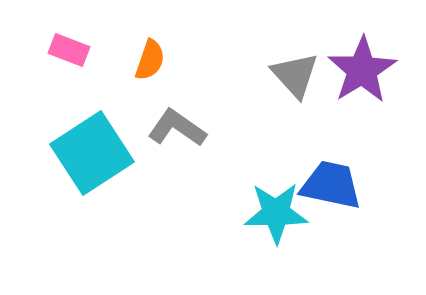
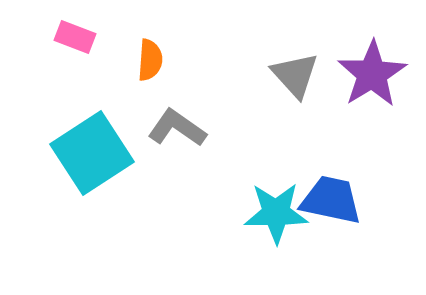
pink rectangle: moved 6 px right, 13 px up
orange semicircle: rotated 15 degrees counterclockwise
purple star: moved 10 px right, 4 px down
blue trapezoid: moved 15 px down
